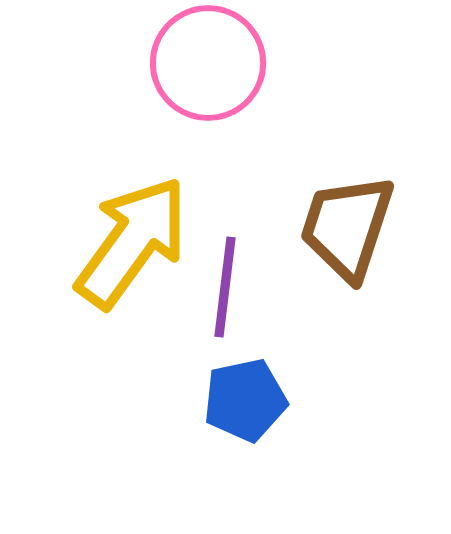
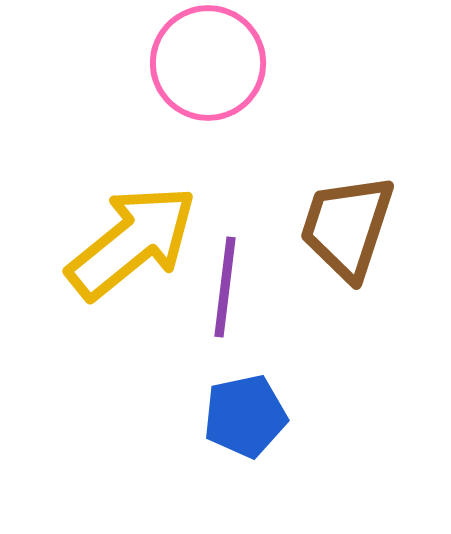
yellow arrow: rotated 15 degrees clockwise
blue pentagon: moved 16 px down
